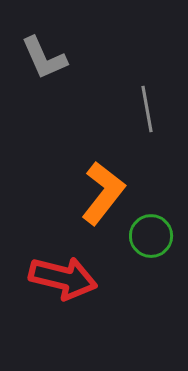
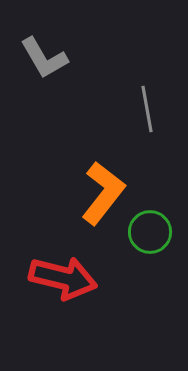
gray L-shape: rotated 6 degrees counterclockwise
green circle: moved 1 px left, 4 px up
